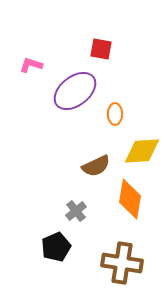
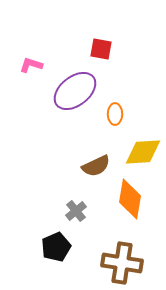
yellow diamond: moved 1 px right, 1 px down
